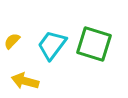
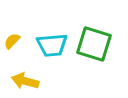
cyan trapezoid: rotated 132 degrees counterclockwise
